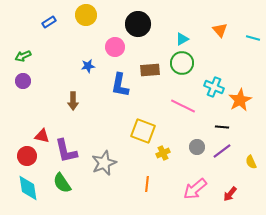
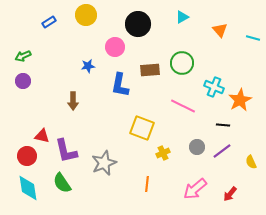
cyan triangle: moved 22 px up
black line: moved 1 px right, 2 px up
yellow square: moved 1 px left, 3 px up
